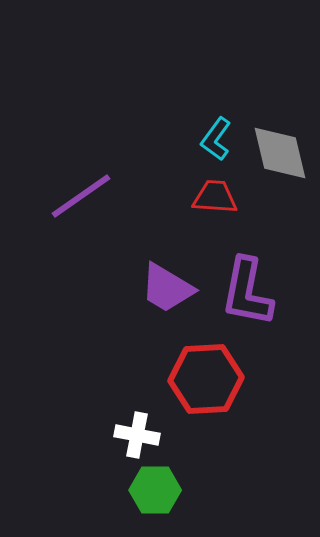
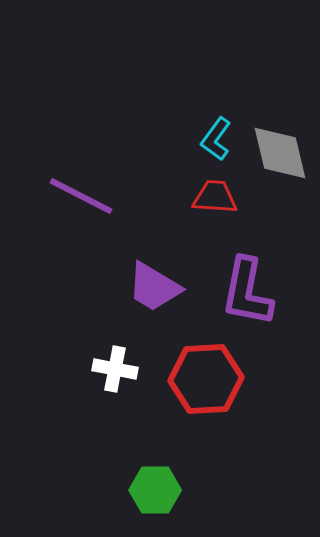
purple line: rotated 62 degrees clockwise
purple trapezoid: moved 13 px left, 1 px up
white cross: moved 22 px left, 66 px up
